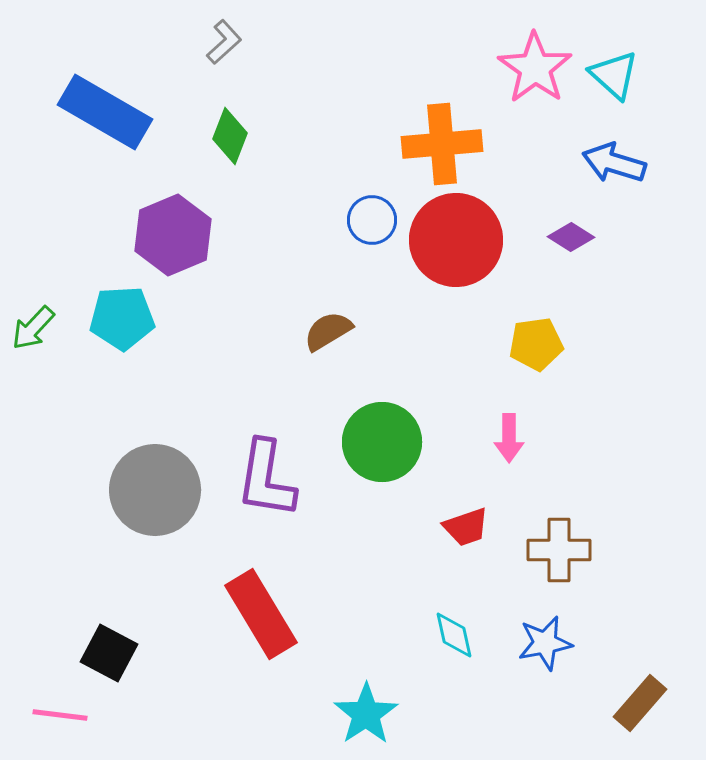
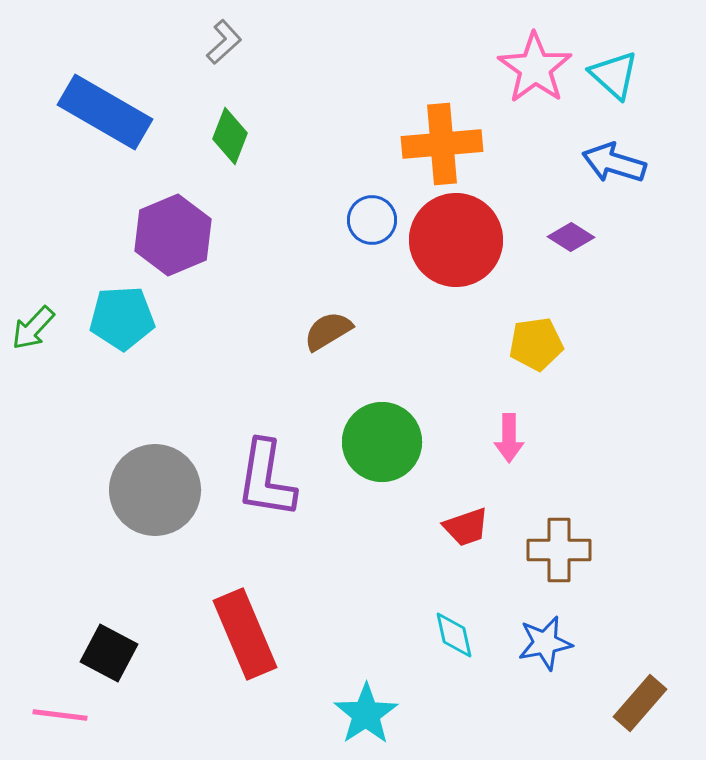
red rectangle: moved 16 px left, 20 px down; rotated 8 degrees clockwise
